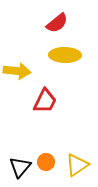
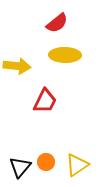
yellow arrow: moved 5 px up
